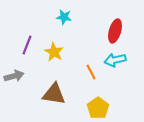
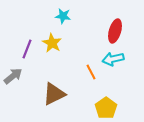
cyan star: moved 1 px left, 1 px up
purple line: moved 4 px down
yellow star: moved 2 px left, 9 px up
cyan arrow: moved 2 px left, 1 px up
gray arrow: moved 1 px left; rotated 24 degrees counterclockwise
brown triangle: rotated 35 degrees counterclockwise
yellow pentagon: moved 8 px right
